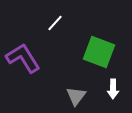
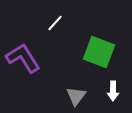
white arrow: moved 2 px down
